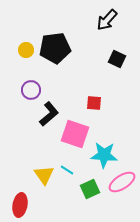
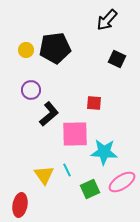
pink square: rotated 20 degrees counterclockwise
cyan star: moved 3 px up
cyan line: rotated 32 degrees clockwise
